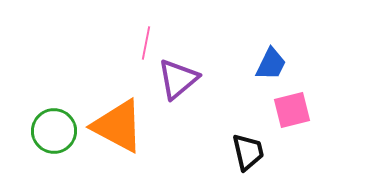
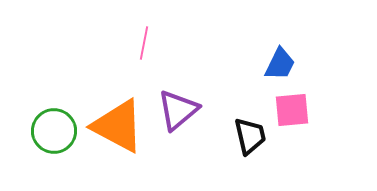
pink line: moved 2 px left
blue trapezoid: moved 9 px right
purple triangle: moved 31 px down
pink square: rotated 9 degrees clockwise
black trapezoid: moved 2 px right, 16 px up
